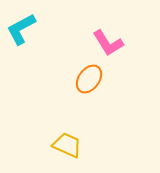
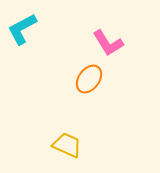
cyan L-shape: moved 1 px right
